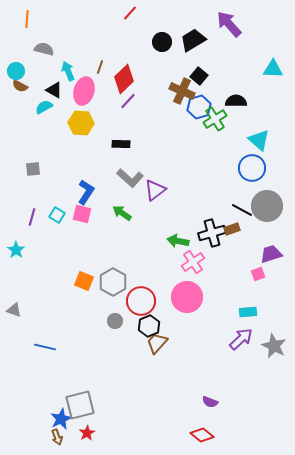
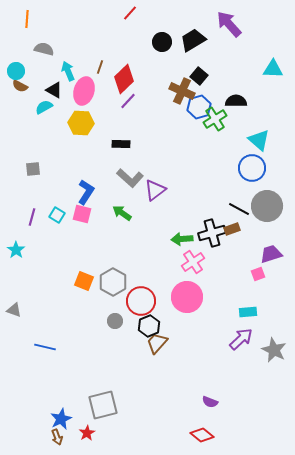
black line at (242, 210): moved 3 px left, 1 px up
green arrow at (178, 241): moved 4 px right, 2 px up; rotated 15 degrees counterclockwise
gray star at (274, 346): moved 4 px down
gray square at (80, 405): moved 23 px right
